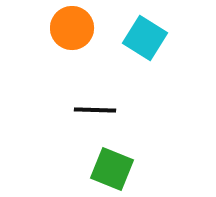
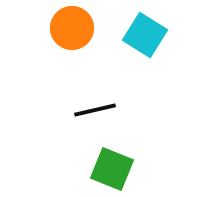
cyan square: moved 3 px up
black line: rotated 15 degrees counterclockwise
